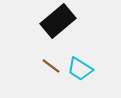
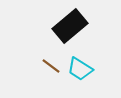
black rectangle: moved 12 px right, 5 px down
